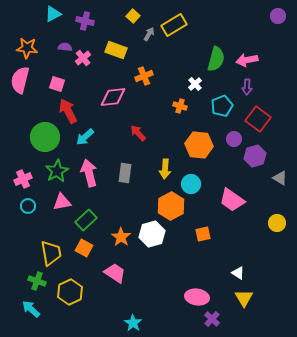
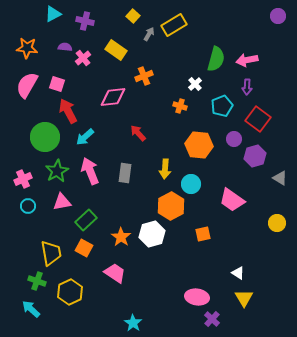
yellow rectangle at (116, 50): rotated 15 degrees clockwise
pink semicircle at (20, 80): moved 7 px right, 5 px down; rotated 16 degrees clockwise
pink arrow at (89, 173): moved 1 px right, 2 px up; rotated 8 degrees counterclockwise
